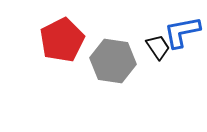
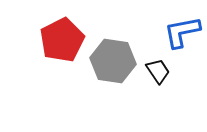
black trapezoid: moved 24 px down
